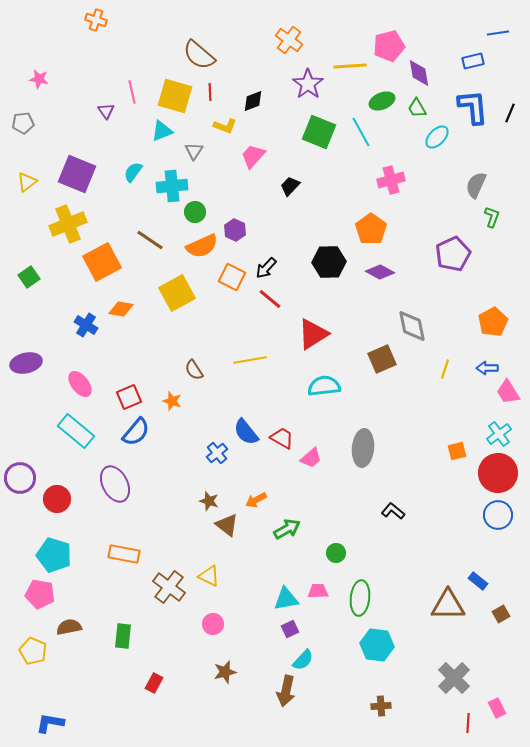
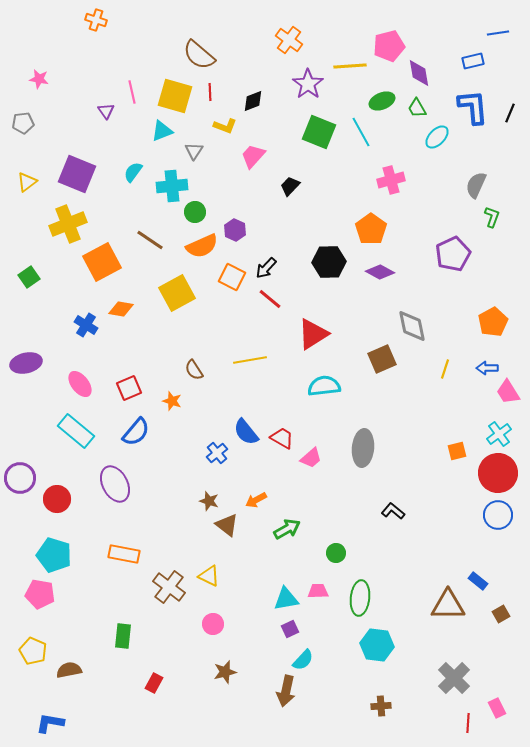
red square at (129, 397): moved 9 px up
brown semicircle at (69, 627): moved 43 px down
